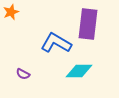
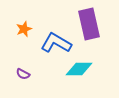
orange star: moved 13 px right, 17 px down
purple rectangle: moved 1 px right; rotated 20 degrees counterclockwise
cyan diamond: moved 2 px up
